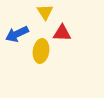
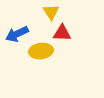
yellow triangle: moved 6 px right
yellow ellipse: rotated 75 degrees clockwise
